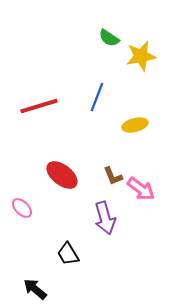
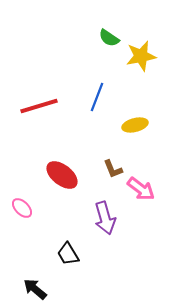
brown L-shape: moved 7 px up
